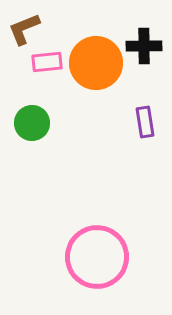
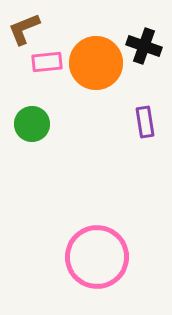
black cross: rotated 20 degrees clockwise
green circle: moved 1 px down
